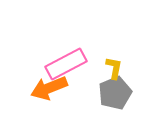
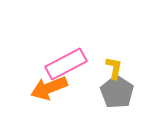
gray pentagon: moved 2 px right, 1 px up; rotated 16 degrees counterclockwise
